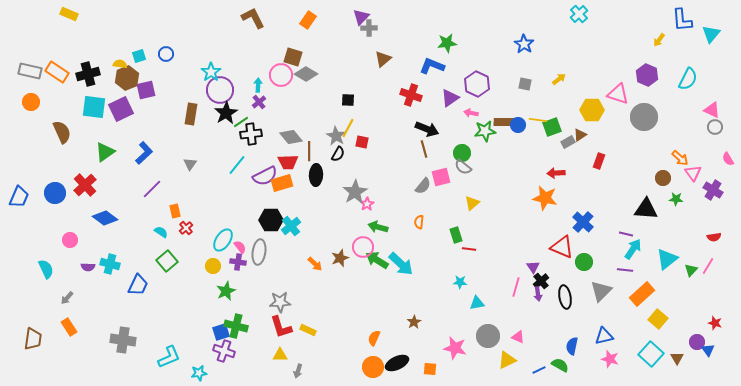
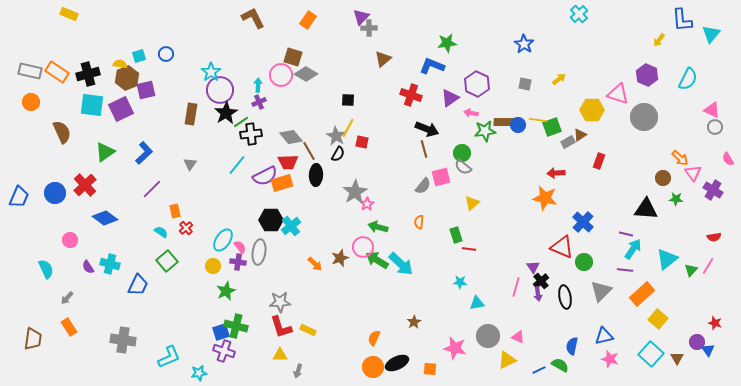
purple cross at (259, 102): rotated 16 degrees clockwise
cyan square at (94, 107): moved 2 px left, 2 px up
brown line at (309, 151): rotated 30 degrees counterclockwise
purple semicircle at (88, 267): rotated 56 degrees clockwise
